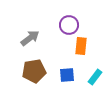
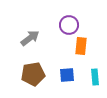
brown pentagon: moved 1 px left, 3 px down
cyan rectangle: rotated 42 degrees counterclockwise
